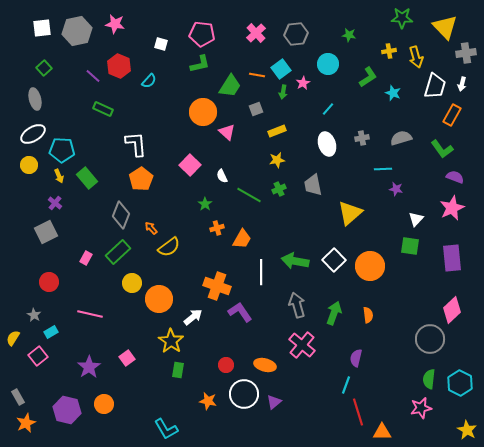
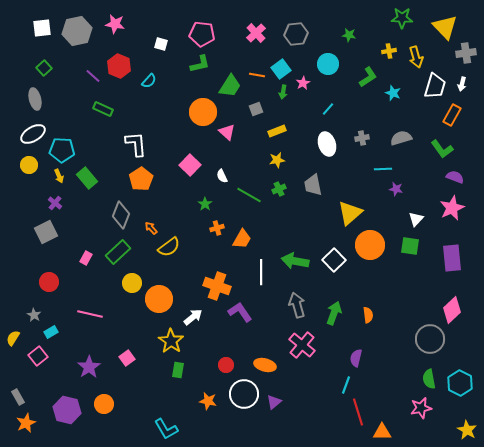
orange circle at (370, 266): moved 21 px up
green semicircle at (429, 379): rotated 18 degrees counterclockwise
